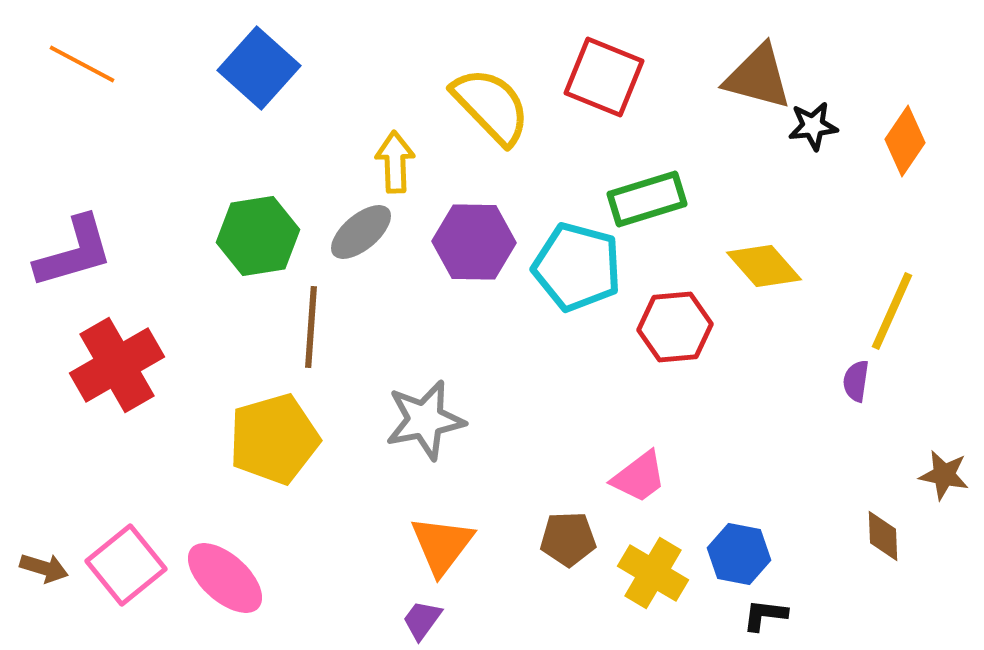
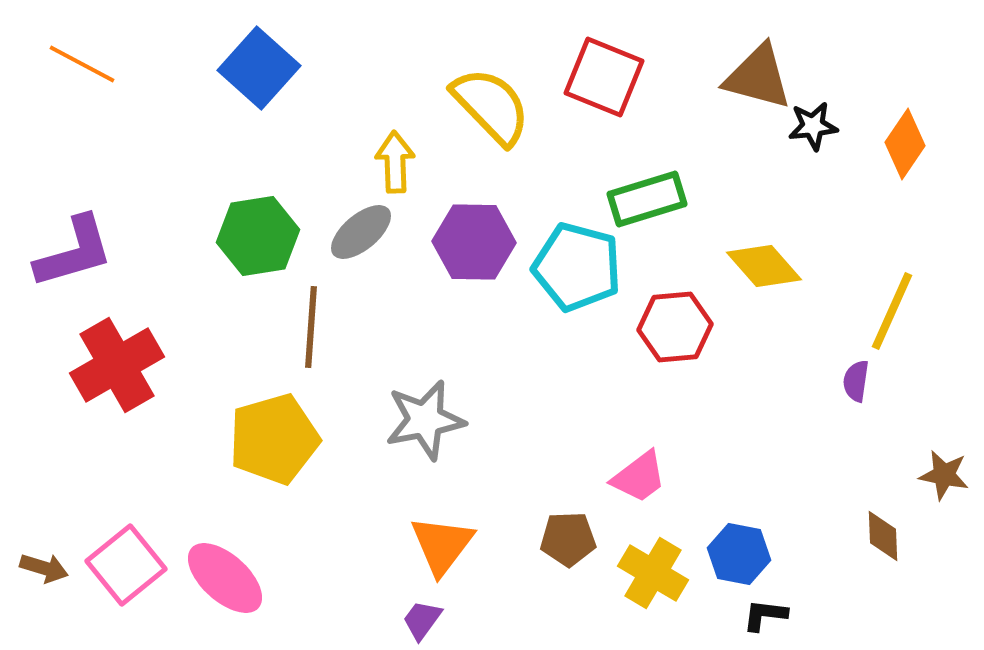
orange diamond: moved 3 px down
